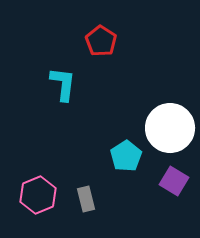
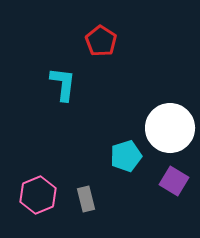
cyan pentagon: rotated 16 degrees clockwise
